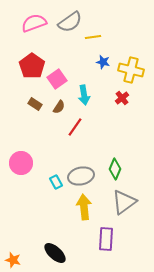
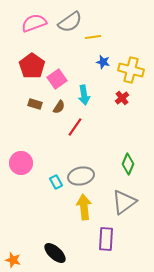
brown rectangle: rotated 16 degrees counterclockwise
green diamond: moved 13 px right, 5 px up
